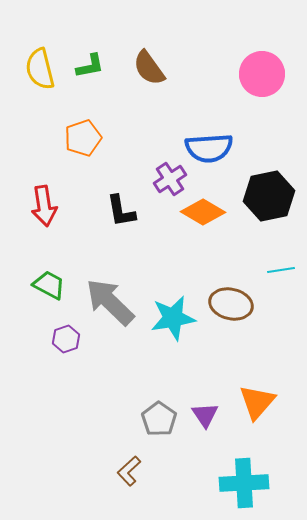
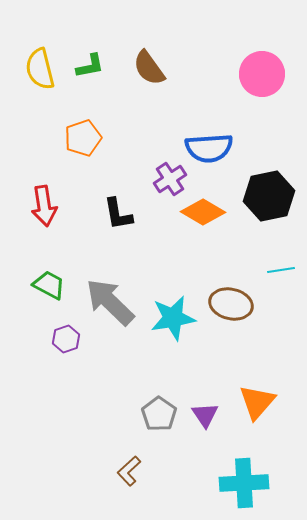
black L-shape: moved 3 px left, 3 px down
gray pentagon: moved 5 px up
